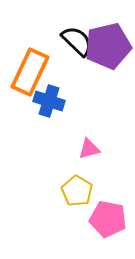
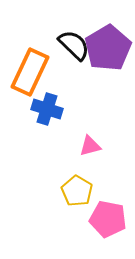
black semicircle: moved 3 px left, 4 px down
purple pentagon: moved 2 px down; rotated 18 degrees counterclockwise
blue cross: moved 2 px left, 8 px down
pink triangle: moved 1 px right, 3 px up
